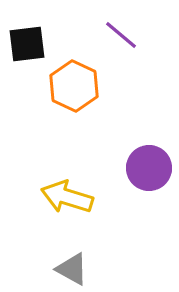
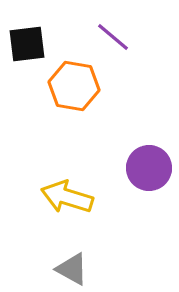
purple line: moved 8 px left, 2 px down
orange hexagon: rotated 15 degrees counterclockwise
